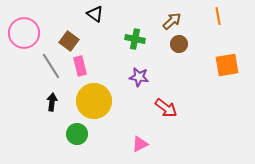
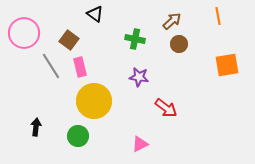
brown square: moved 1 px up
pink rectangle: moved 1 px down
black arrow: moved 16 px left, 25 px down
green circle: moved 1 px right, 2 px down
